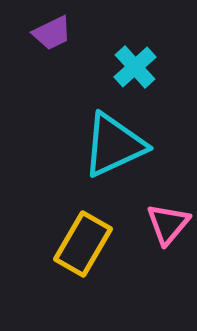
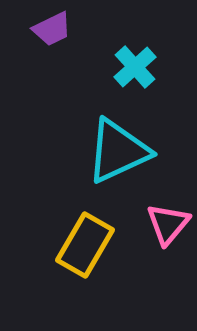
purple trapezoid: moved 4 px up
cyan triangle: moved 4 px right, 6 px down
yellow rectangle: moved 2 px right, 1 px down
